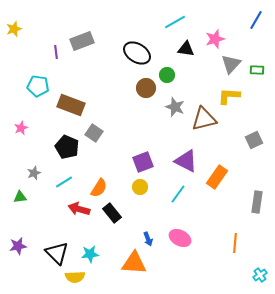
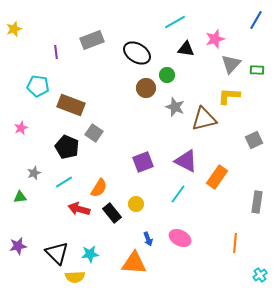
gray rectangle at (82, 41): moved 10 px right, 1 px up
yellow circle at (140, 187): moved 4 px left, 17 px down
